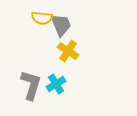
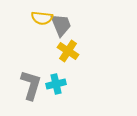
cyan cross: rotated 18 degrees clockwise
